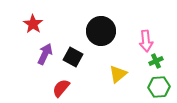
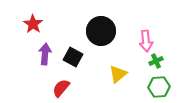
purple arrow: rotated 20 degrees counterclockwise
